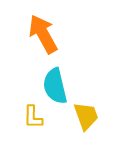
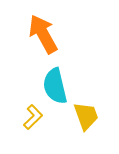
yellow L-shape: rotated 135 degrees counterclockwise
